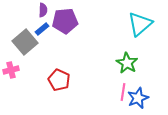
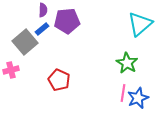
purple pentagon: moved 2 px right
pink line: moved 1 px down
